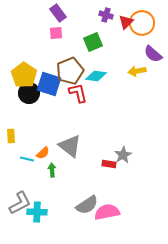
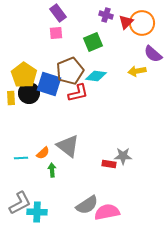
red L-shape: rotated 90 degrees clockwise
yellow rectangle: moved 38 px up
gray triangle: moved 2 px left
gray star: moved 1 px down; rotated 30 degrees clockwise
cyan line: moved 6 px left, 1 px up; rotated 16 degrees counterclockwise
